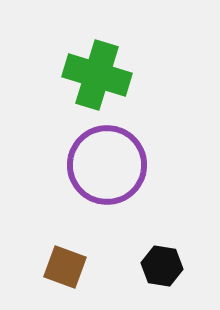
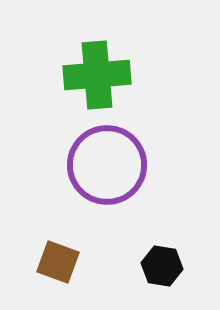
green cross: rotated 22 degrees counterclockwise
brown square: moved 7 px left, 5 px up
